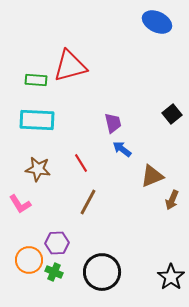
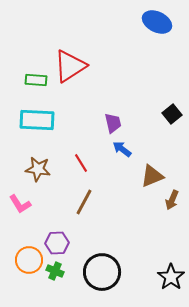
red triangle: rotated 18 degrees counterclockwise
brown line: moved 4 px left
green cross: moved 1 px right, 1 px up
